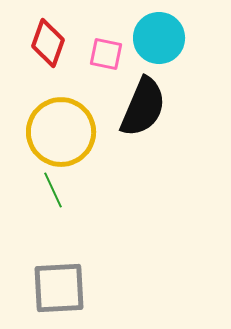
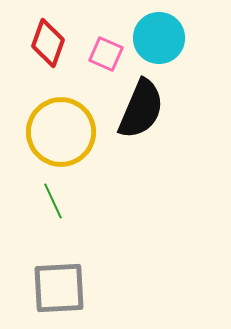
pink square: rotated 12 degrees clockwise
black semicircle: moved 2 px left, 2 px down
green line: moved 11 px down
